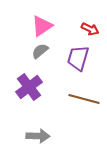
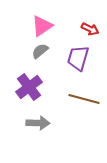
gray arrow: moved 13 px up
